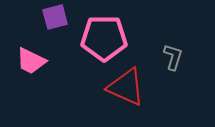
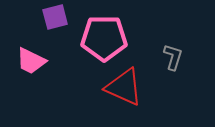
red triangle: moved 2 px left
